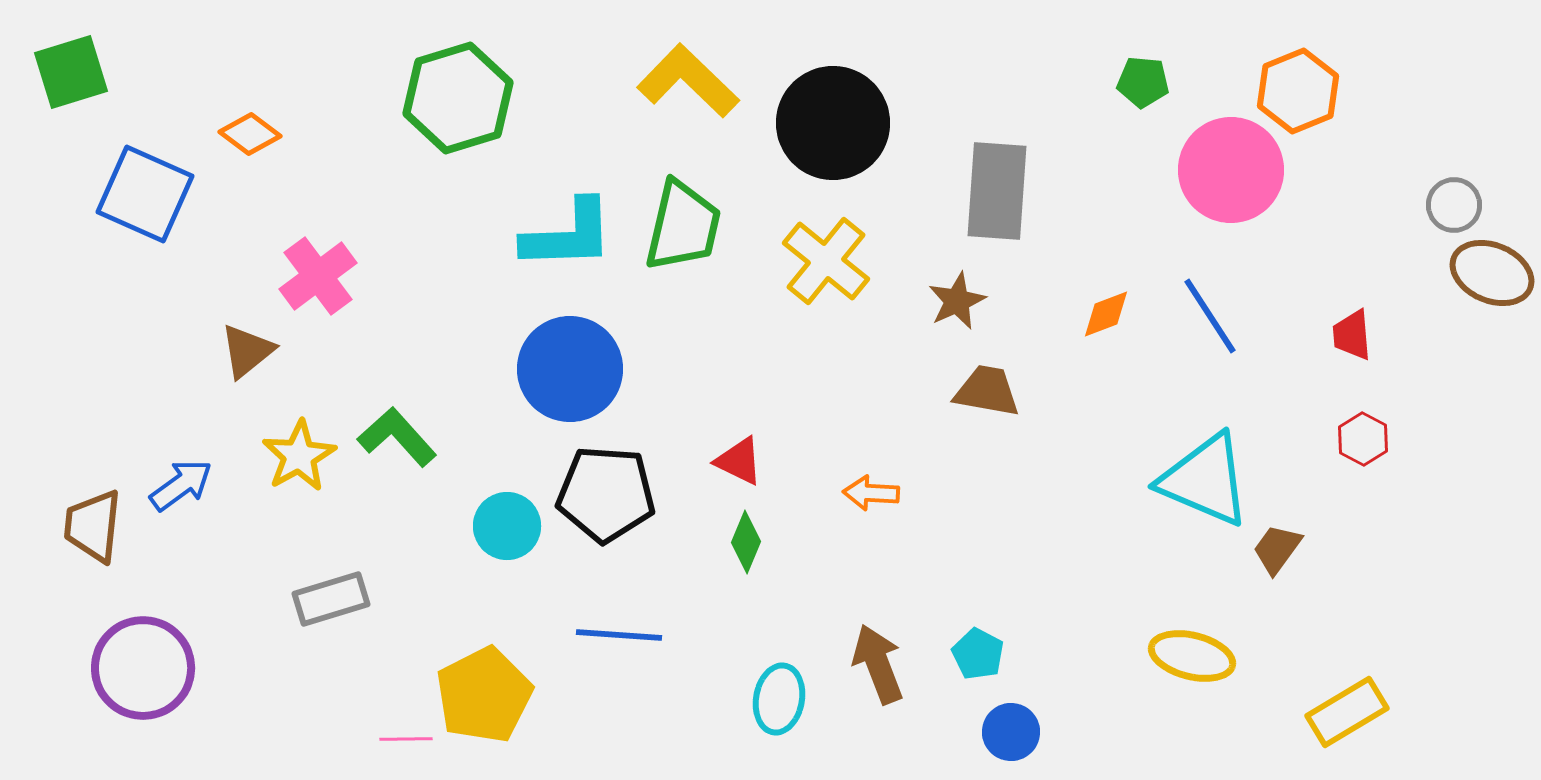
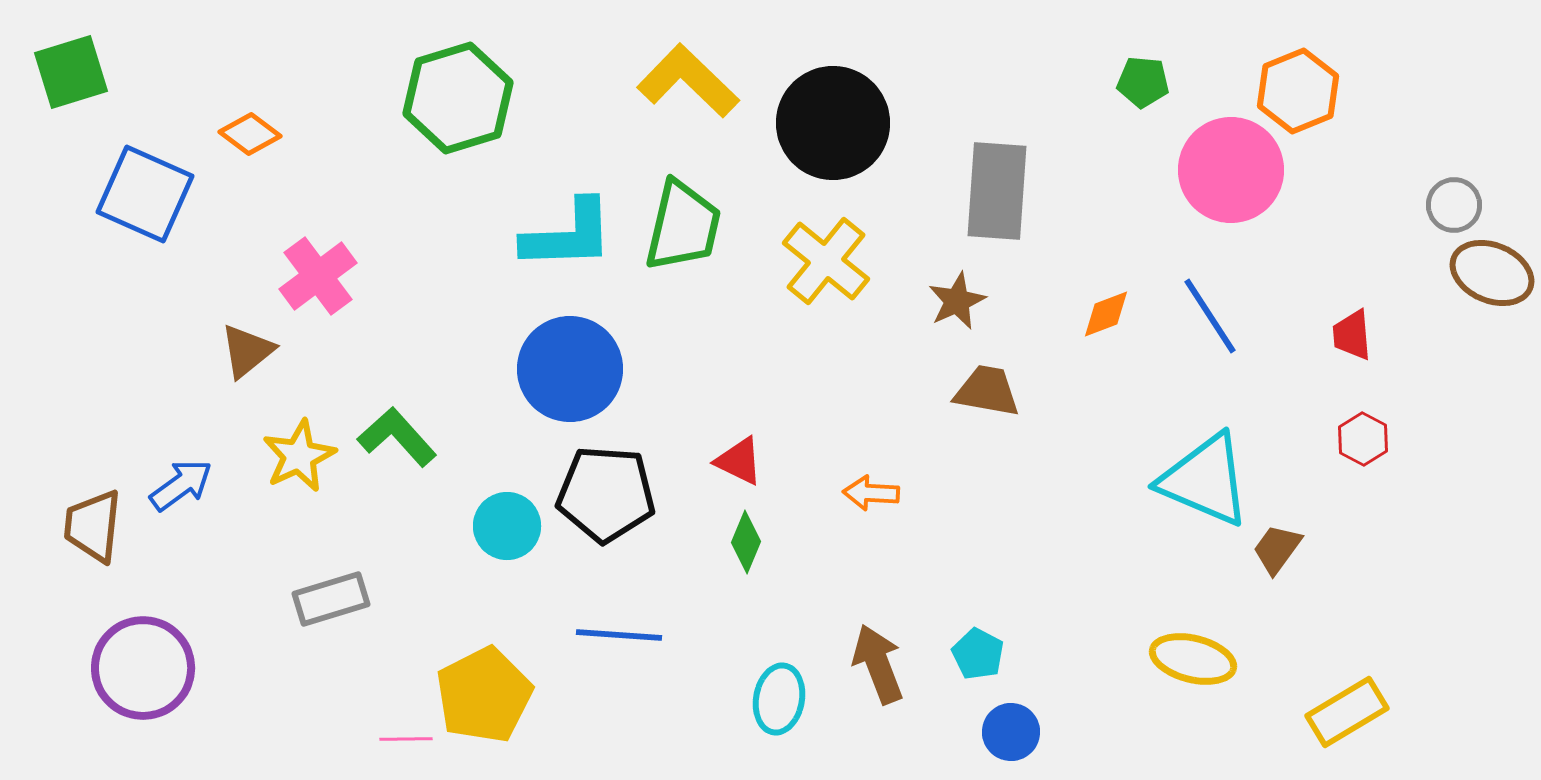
yellow star at (299, 456): rotated 4 degrees clockwise
yellow ellipse at (1192, 656): moved 1 px right, 3 px down
